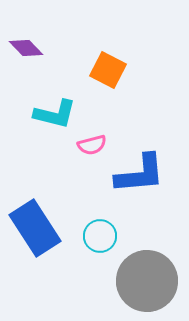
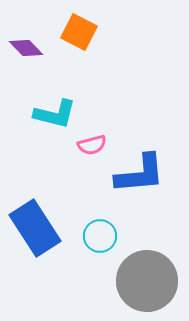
orange square: moved 29 px left, 38 px up
